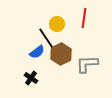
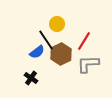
red line: moved 23 px down; rotated 24 degrees clockwise
black line: moved 2 px down
gray L-shape: moved 1 px right
